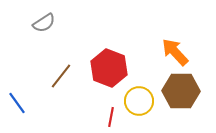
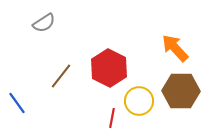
orange arrow: moved 4 px up
red hexagon: rotated 6 degrees clockwise
red line: moved 1 px right, 1 px down
